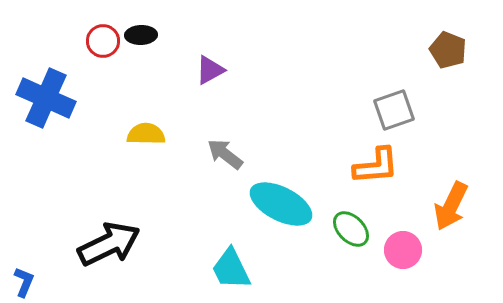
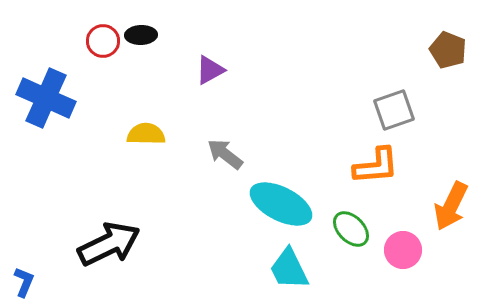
cyan trapezoid: moved 58 px right
